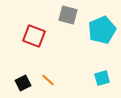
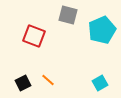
cyan square: moved 2 px left, 5 px down; rotated 14 degrees counterclockwise
